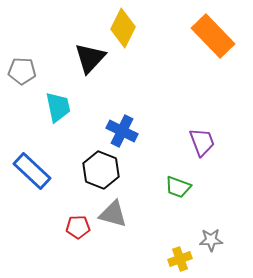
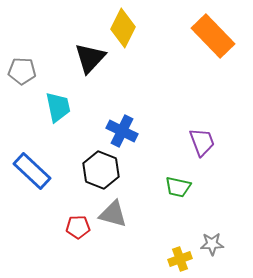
green trapezoid: rotated 8 degrees counterclockwise
gray star: moved 1 px right, 4 px down
